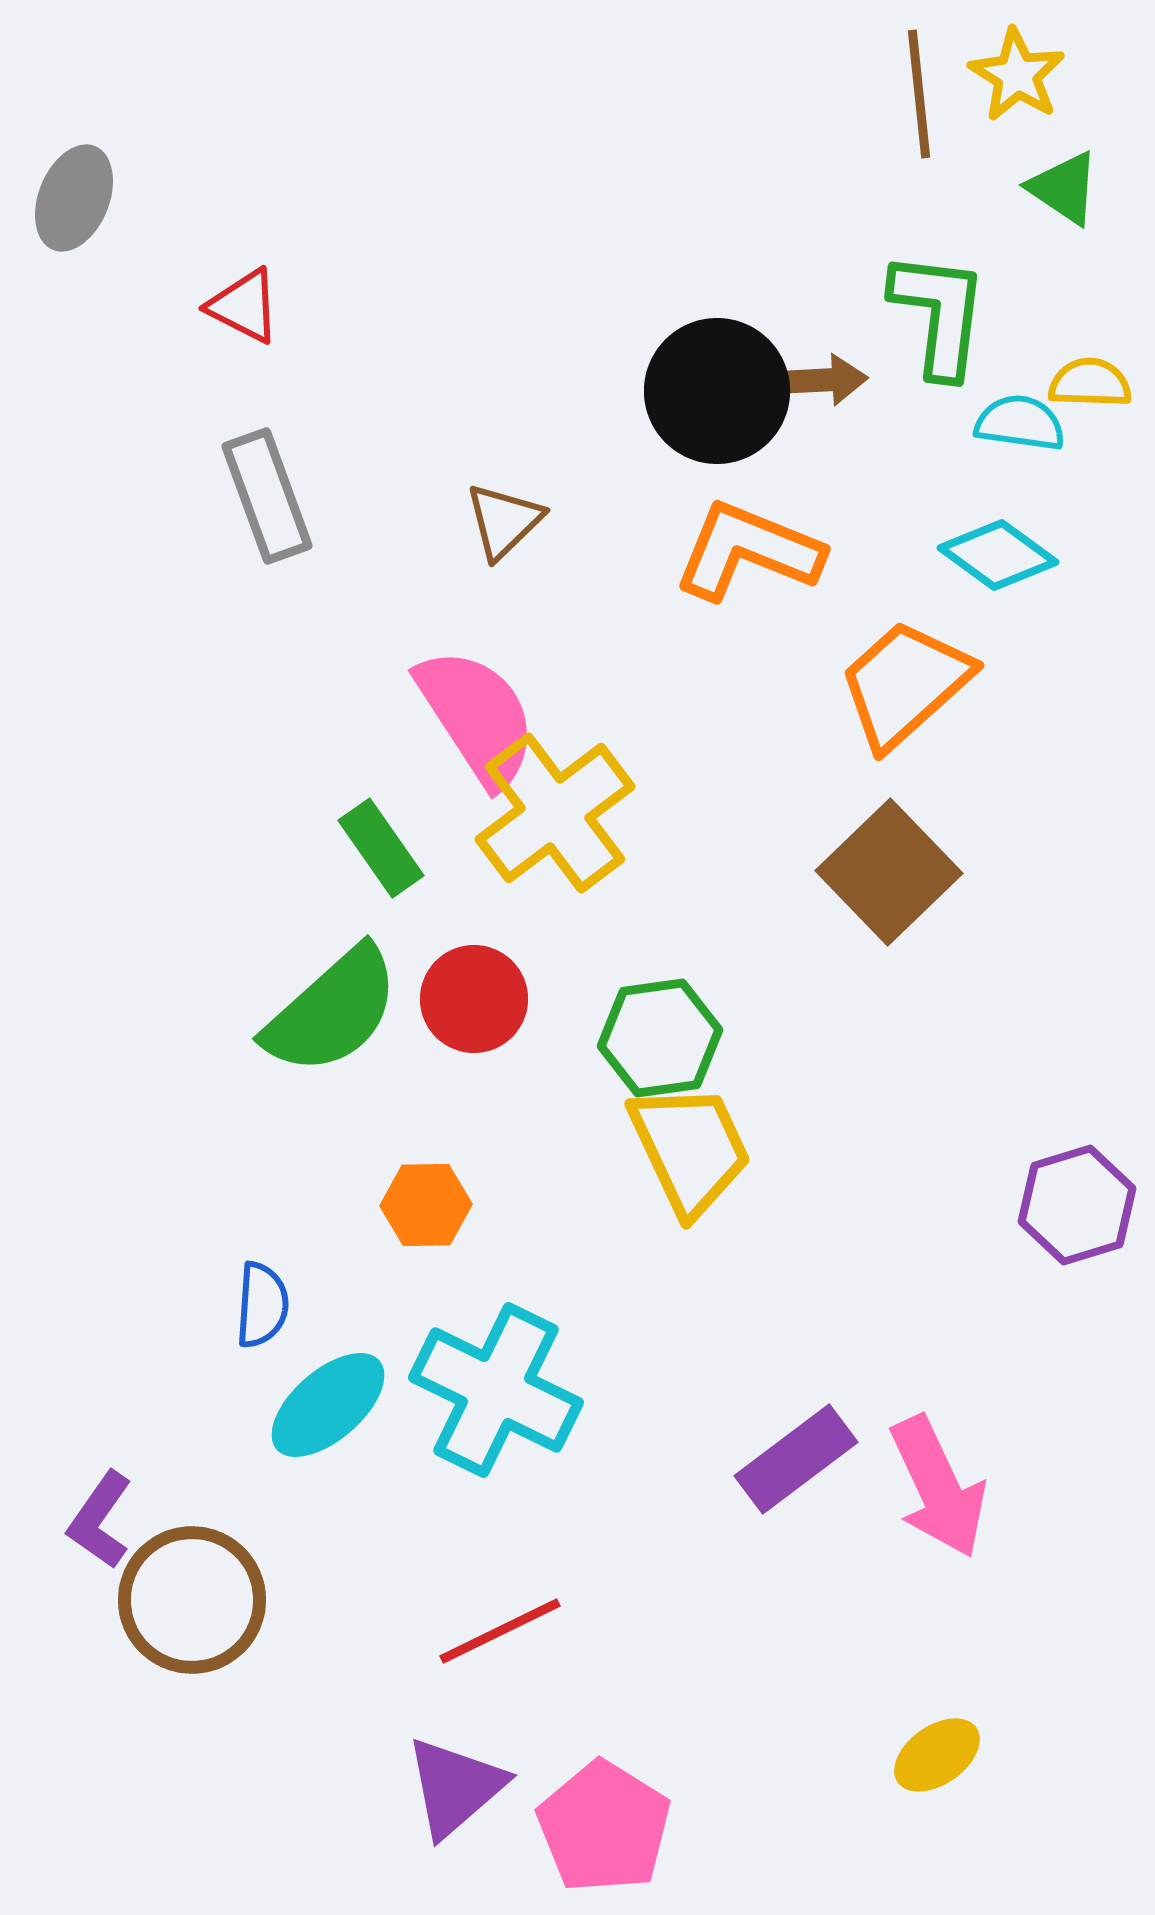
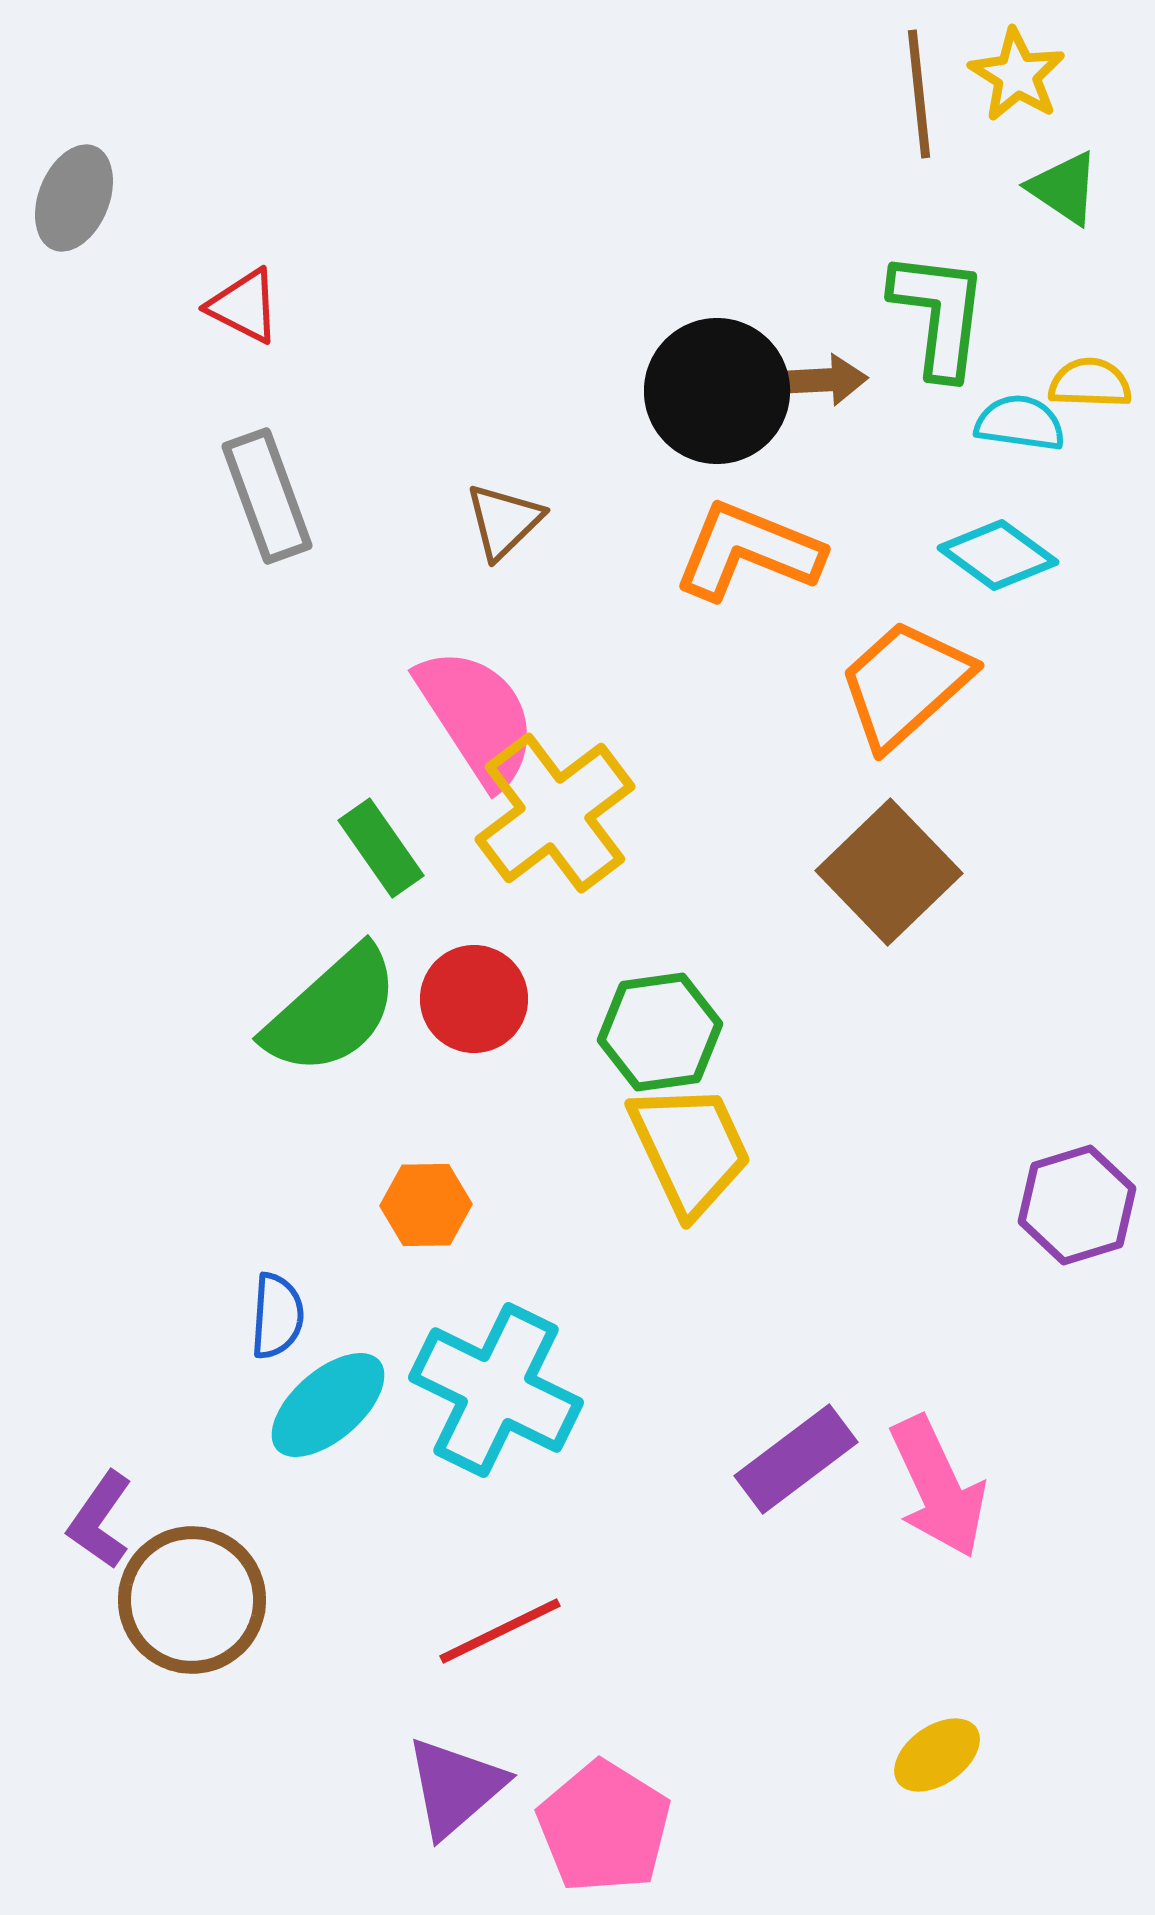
green hexagon: moved 6 px up
blue semicircle: moved 15 px right, 11 px down
